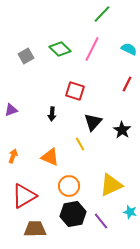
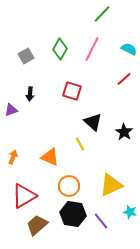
green diamond: rotated 75 degrees clockwise
red line: moved 3 px left, 5 px up; rotated 21 degrees clockwise
red square: moved 3 px left
black arrow: moved 22 px left, 20 px up
black triangle: rotated 30 degrees counterclockwise
black star: moved 2 px right, 2 px down
orange arrow: moved 1 px down
black hexagon: rotated 20 degrees clockwise
brown trapezoid: moved 2 px right, 4 px up; rotated 40 degrees counterclockwise
